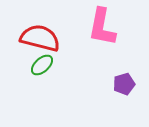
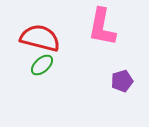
purple pentagon: moved 2 px left, 3 px up
